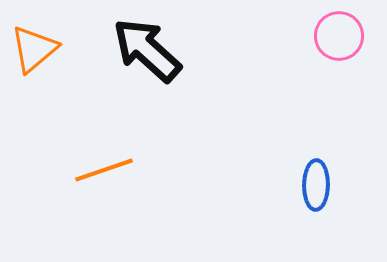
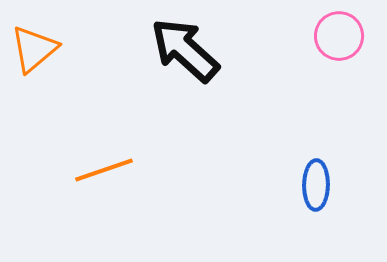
black arrow: moved 38 px right
